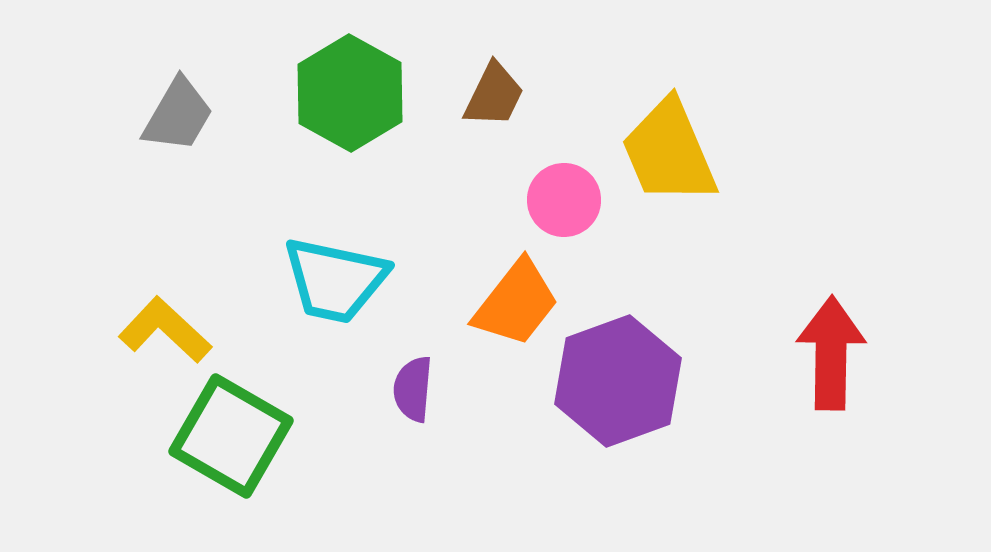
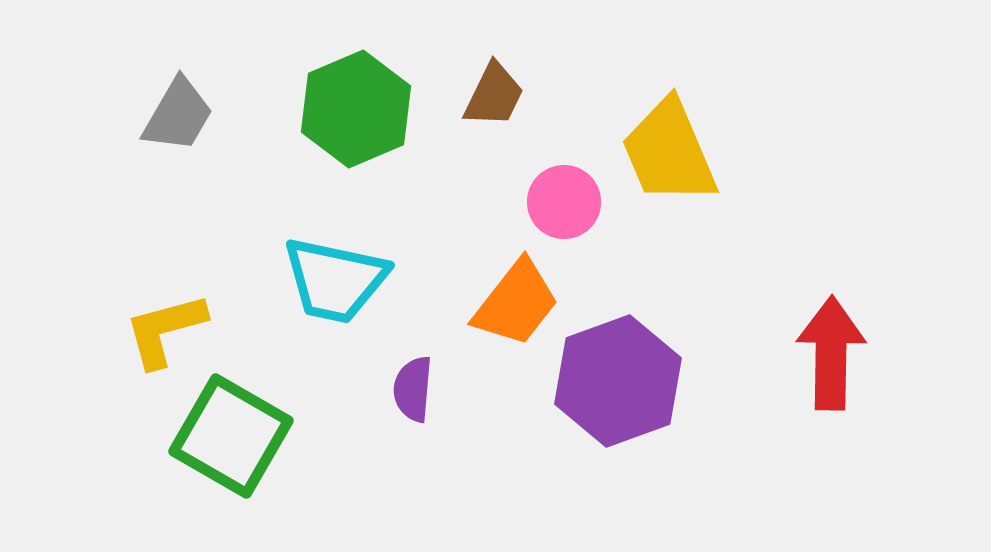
green hexagon: moved 6 px right, 16 px down; rotated 8 degrees clockwise
pink circle: moved 2 px down
yellow L-shape: rotated 58 degrees counterclockwise
